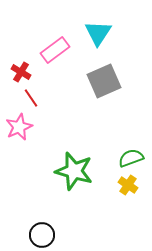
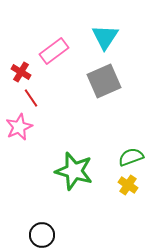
cyan triangle: moved 7 px right, 4 px down
pink rectangle: moved 1 px left, 1 px down
green semicircle: moved 1 px up
